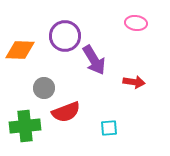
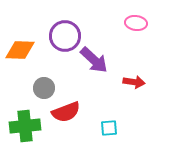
purple arrow: rotated 16 degrees counterclockwise
